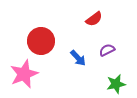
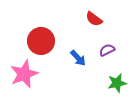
red semicircle: rotated 72 degrees clockwise
green star: moved 1 px right, 1 px up
